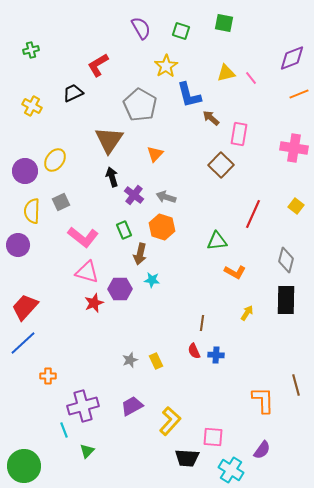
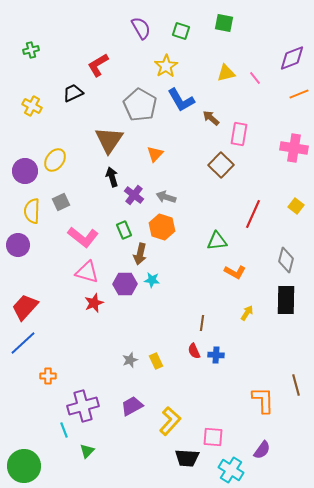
pink line at (251, 78): moved 4 px right
blue L-shape at (189, 95): moved 8 px left, 5 px down; rotated 16 degrees counterclockwise
purple hexagon at (120, 289): moved 5 px right, 5 px up
